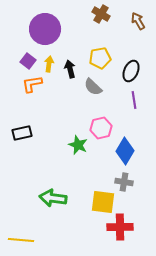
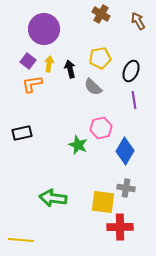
purple circle: moved 1 px left
gray cross: moved 2 px right, 6 px down
